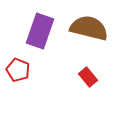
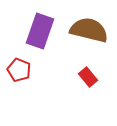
brown semicircle: moved 2 px down
red pentagon: moved 1 px right
